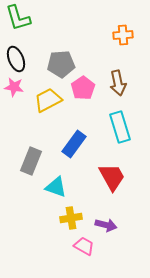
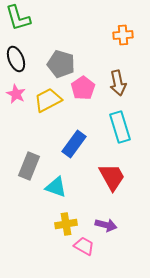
gray pentagon: rotated 20 degrees clockwise
pink star: moved 2 px right, 7 px down; rotated 18 degrees clockwise
gray rectangle: moved 2 px left, 5 px down
yellow cross: moved 5 px left, 6 px down
